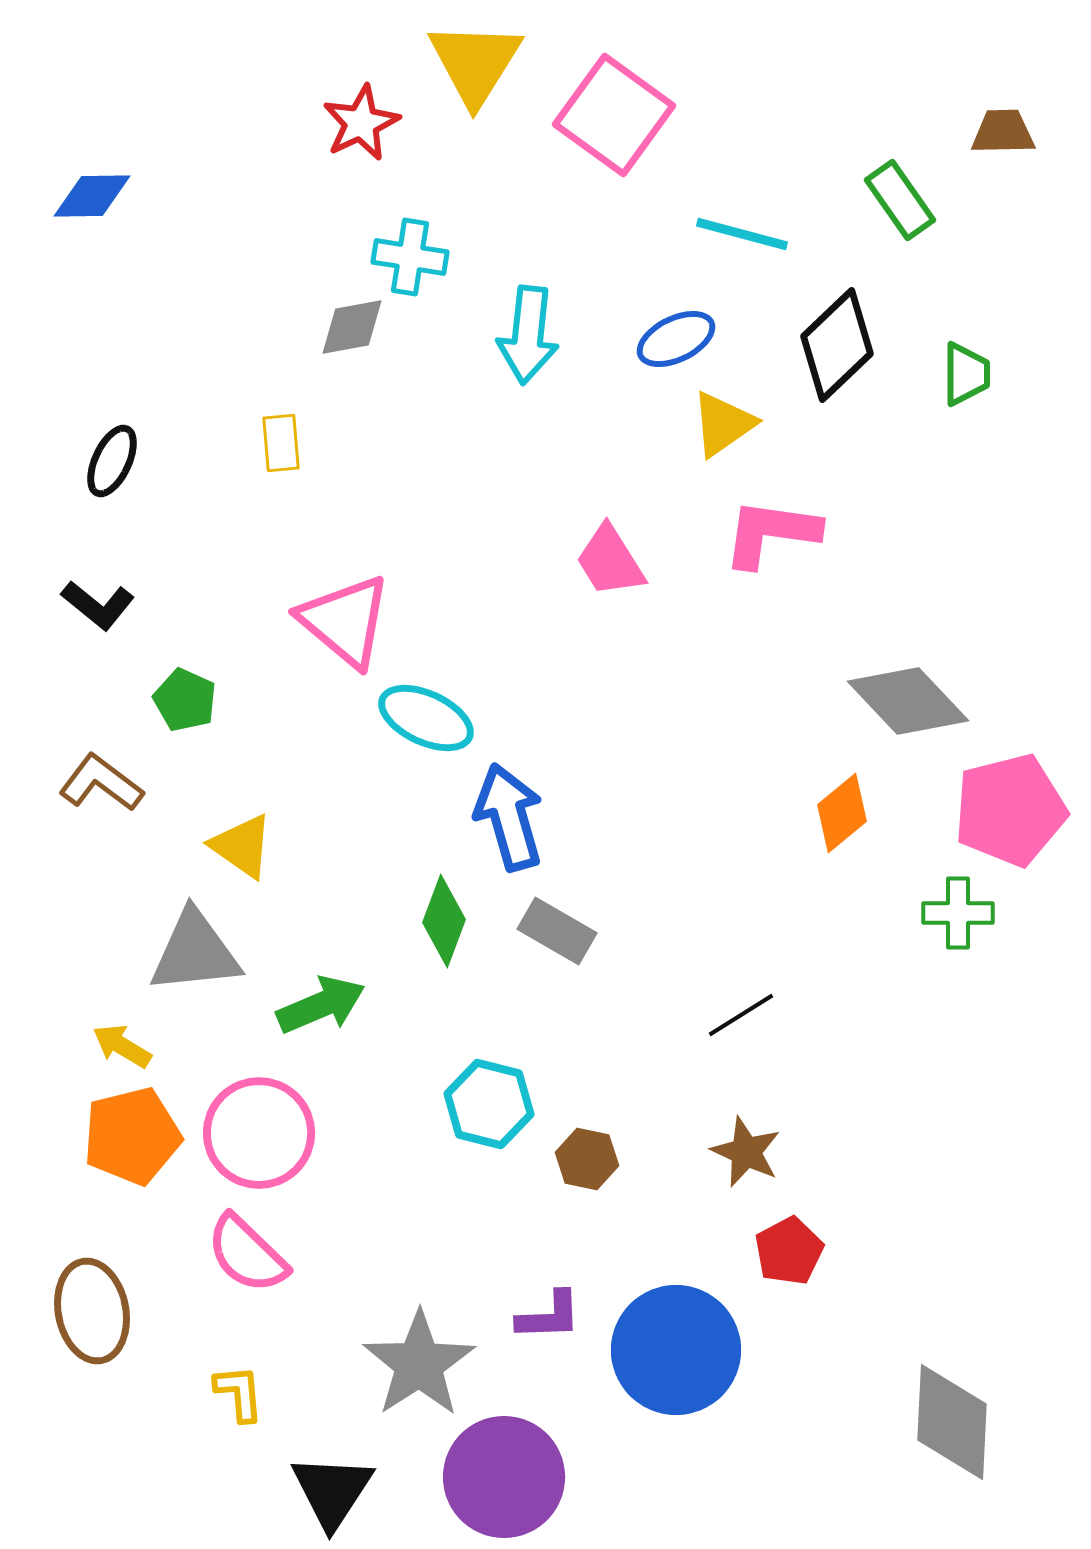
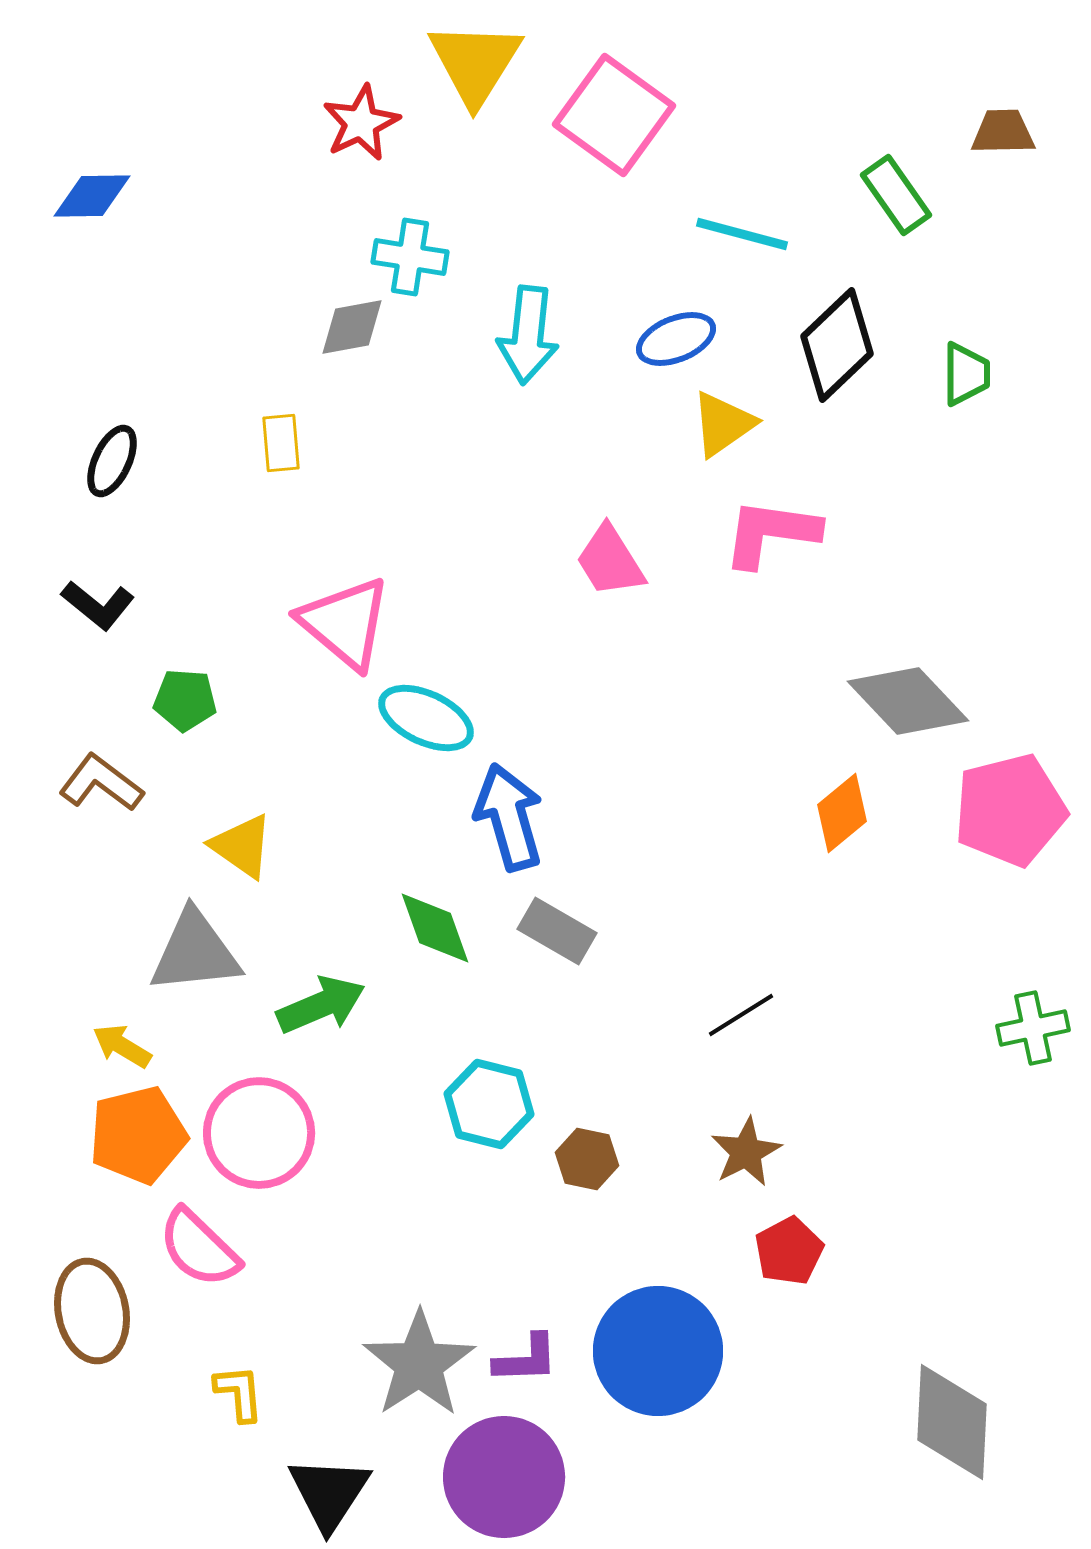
green rectangle at (900, 200): moved 4 px left, 5 px up
blue ellipse at (676, 339): rotated 4 degrees clockwise
pink triangle at (345, 621): moved 2 px down
green pentagon at (185, 700): rotated 20 degrees counterclockwise
green cross at (958, 913): moved 75 px right, 115 px down; rotated 12 degrees counterclockwise
green diamond at (444, 921): moved 9 px left, 7 px down; rotated 40 degrees counterclockwise
orange pentagon at (132, 1136): moved 6 px right, 1 px up
brown star at (746, 1152): rotated 20 degrees clockwise
pink semicircle at (247, 1254): moved 48 px left, 6 px up
purple L-shape at (549, 1316): moved 23 px left, 43 px down
blue circle at (676, 1350): moved 18 px left, 1 px down
black triangle at (332, 1491): moved 3 px left, 2 px down
